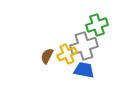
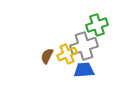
blue trapezoid: rotated 15 degrees counterclockwise
